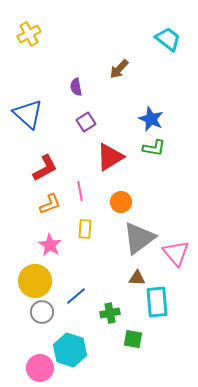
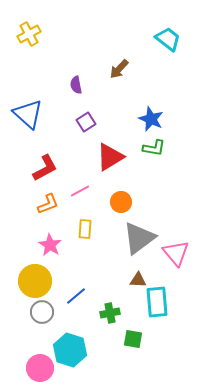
purple semicircle: moved 2 px up
pink line: rotated 72 degrees clockwise
orange L-shape: moved 2 px left
brown triangle: moved 1 px right, 2 px down
